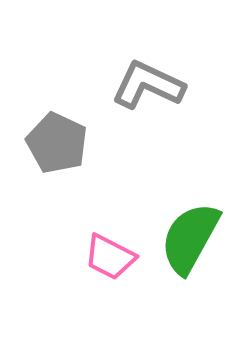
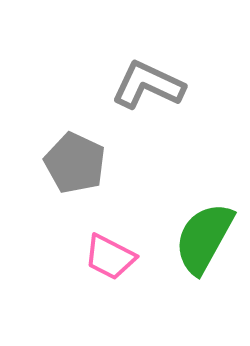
gray pentagon: moved 18 px right, 20 px down
green semicircle: moved 14 px right
